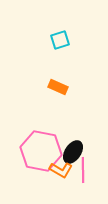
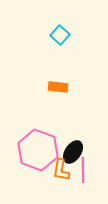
cyan square: moved 5 px up; rotated 30 degrees counterclockwise
orange rectangle: rotated 18 degrees counterclockwise
pink hexagon: moved 3 px left, 1 px up; rotated 9 degrees clockwise
orange L-shape: rotated 70 degrees clockwise
